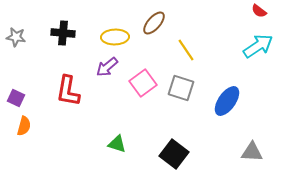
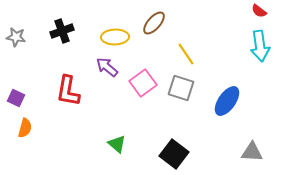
black cross: moved 1 px left, 2 px up; rotated 25 degrees counterclockwise
cyan arrow: moved 2 px right; rotated 116 degrees clockwise
yellow line: moved 4 px down
purple arrow: rotated 80 degrees clockwise
orange semicircle: moved 1 px right, 2 px down
green triangle: rotated 24 degrees clockwise
